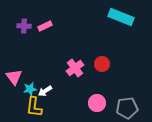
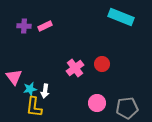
white arrow: rotated 48 degrees counterclockwise
